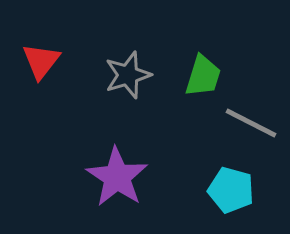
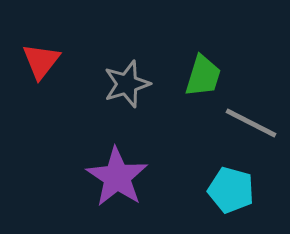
gray star: moved 1 px left, 9 px down
